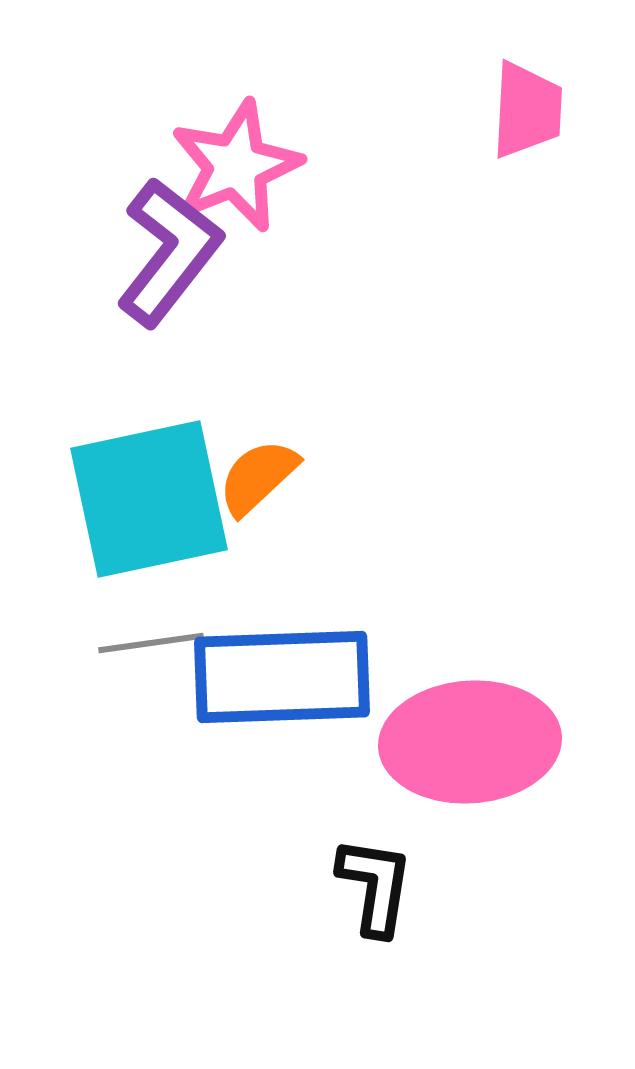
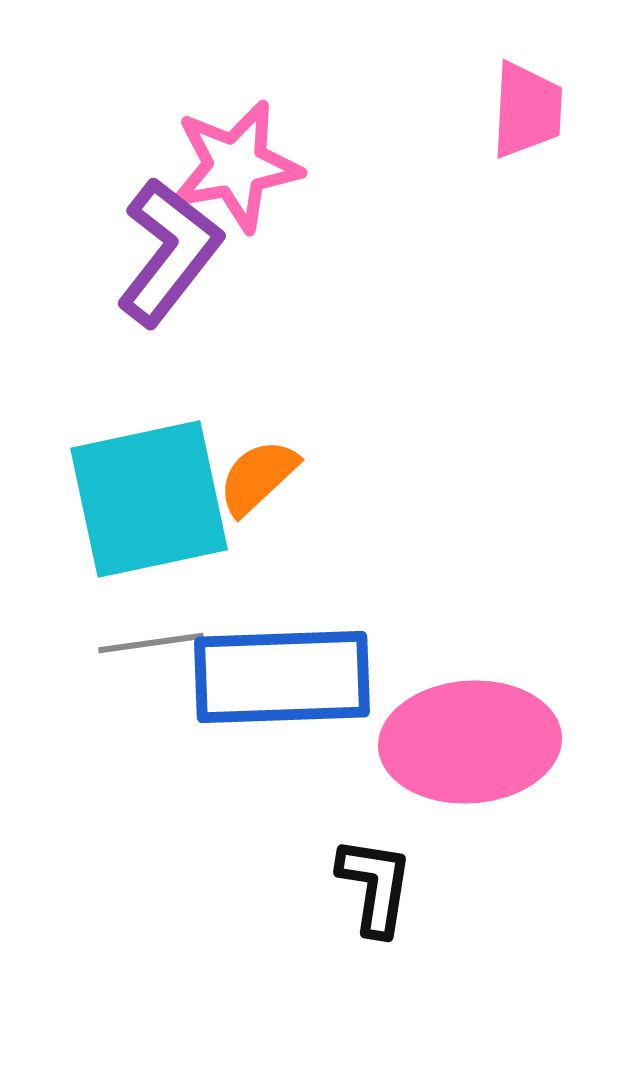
pink star: rotated 12 degrees clockwise
